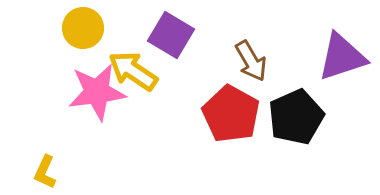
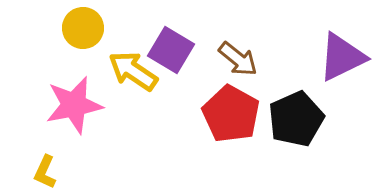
purple square: moved 15 px down
purple triangle: rotated 8 degrees counterclockwise
brown arrow: moved 13 px left, 2 px up; rotated 21 degrees counterclockwise
pink star: moved 23 px left, 13 px down; rotated 4 degrees counterclockwise
black pentagon: moved 2 px down
